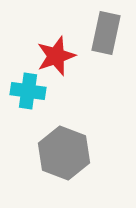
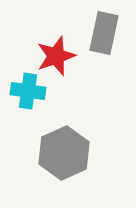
gray rectangle: moved 2 px left
gray hexagon: rotated 15 degrees clockwise
